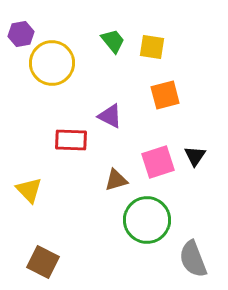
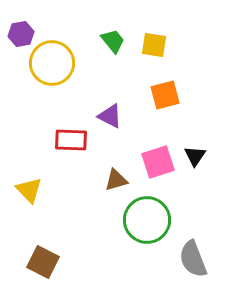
yellow square: moved 2 px right, 2 px up
